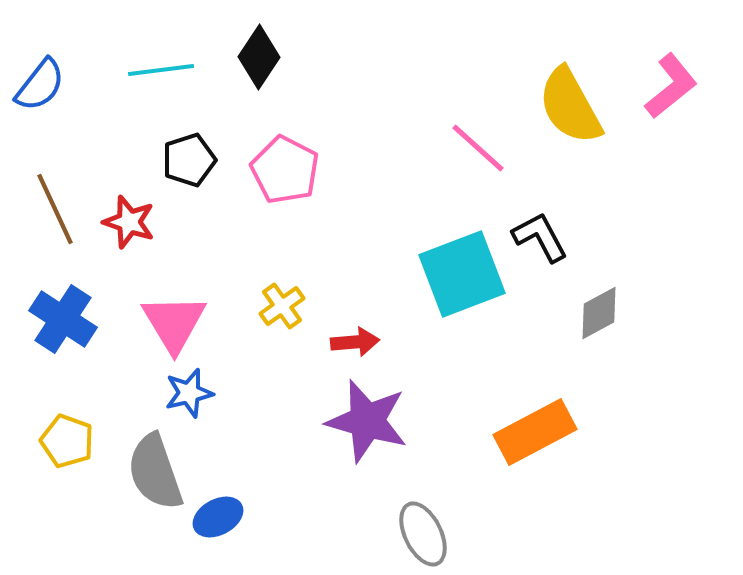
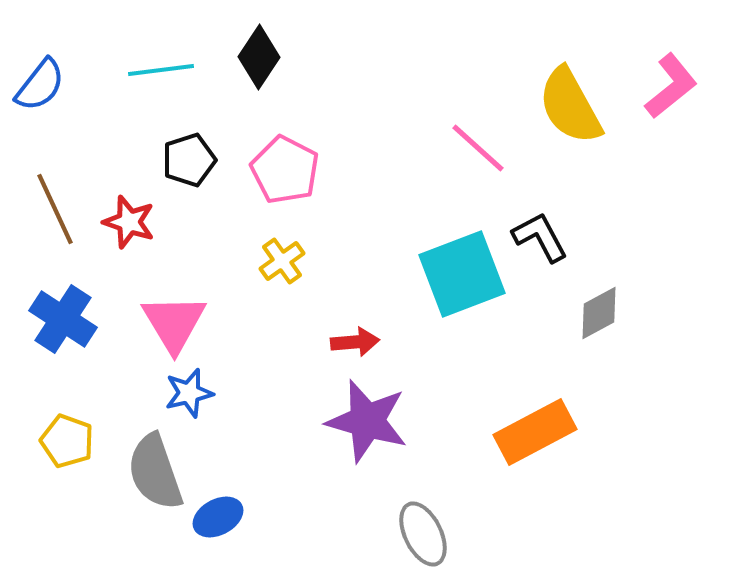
yellow cross: moved 45 px up
